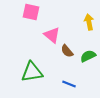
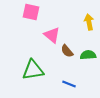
green semicircle: moved 1 px up; rotated 21 degrees clockwise
green triangle: moved 1 px right, 2 px up
